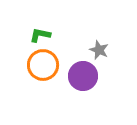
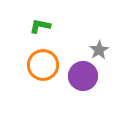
green L-shape: moved 9 px up
gray star: rotated 18 degrees clockwise
